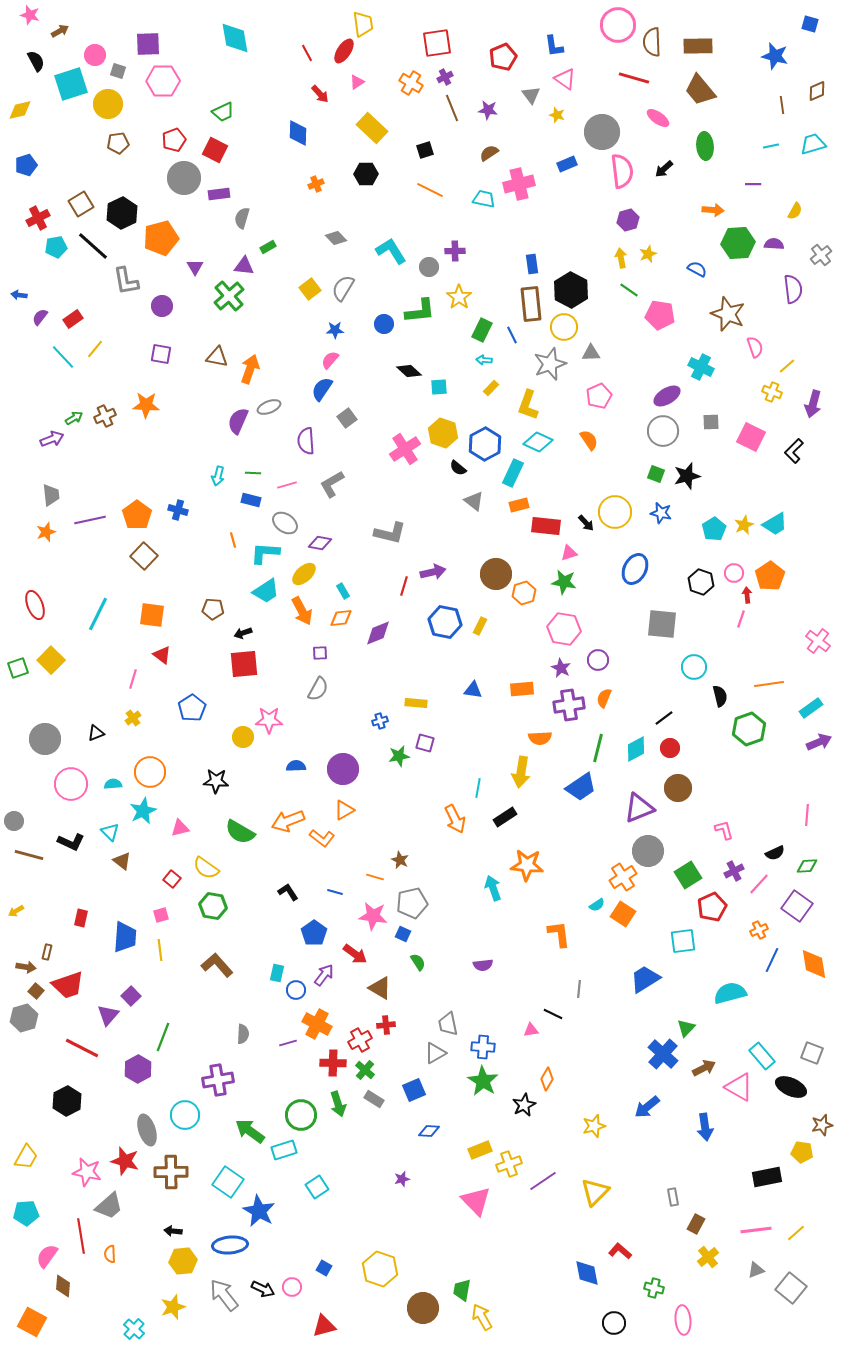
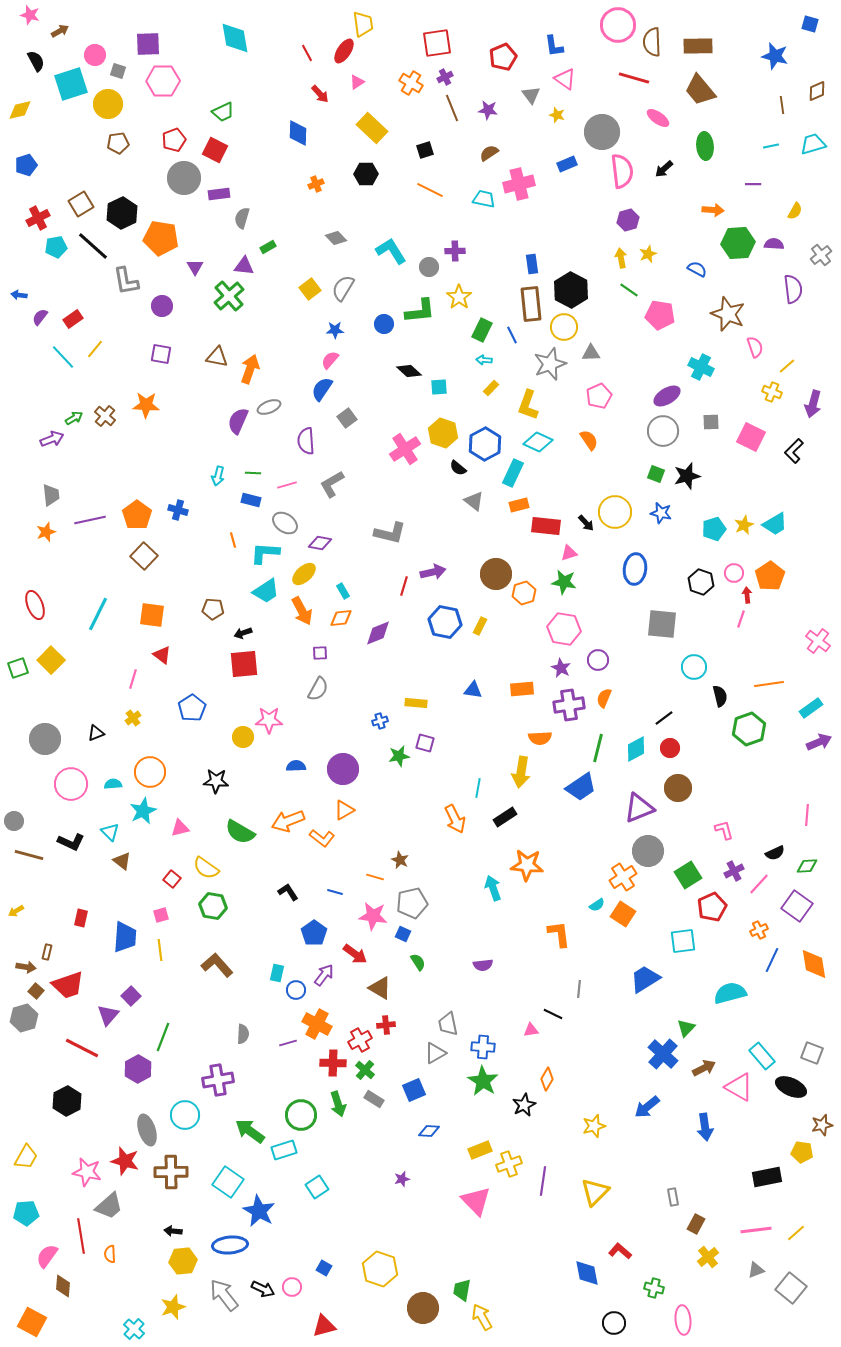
orange pentagon at (161, 238): rotated 24 degrees clockwise
brown cross at (105, 416): rotated 25 degrees counterclockwise
cyan pentagon at (714, 529): rotated 15 degrees clockwise
blue ellipse at (635, 569): rotated 20 degrees counterclockwise
purple line at (543, 1181): rotated 48 degrees counterclockwise
